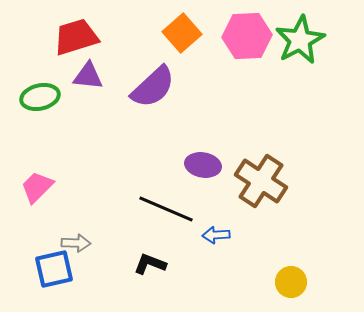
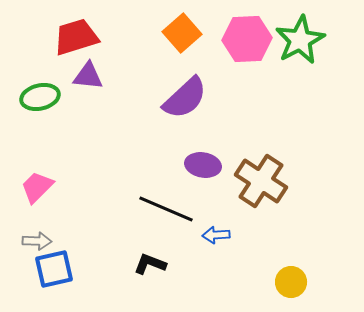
pink hexagon: moved 3 px down
purple semicircle: moved 32 px right, 11 px down
gray arrow: moved 39 px left, 2 px up
